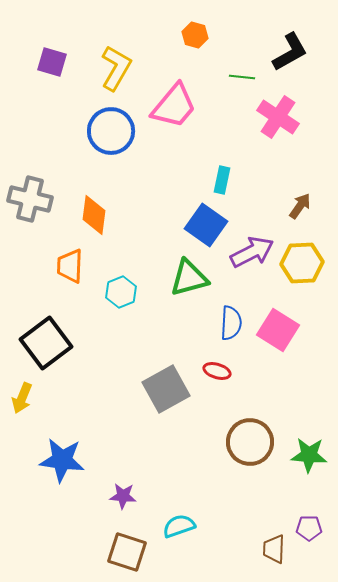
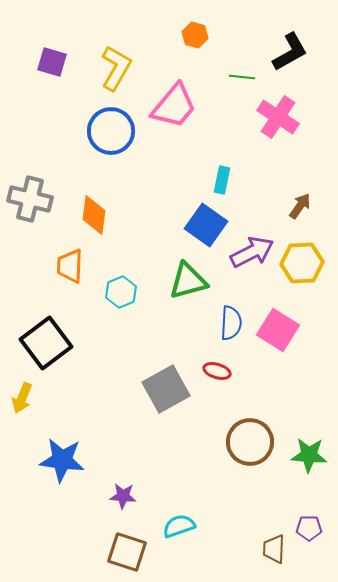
green triangle: moved 1 px left, 3 px down
